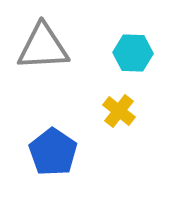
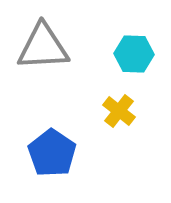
cyan hexagon: moved 1 px right, 1 px down
blue pentagon: moved 1 px left, 1 px down
